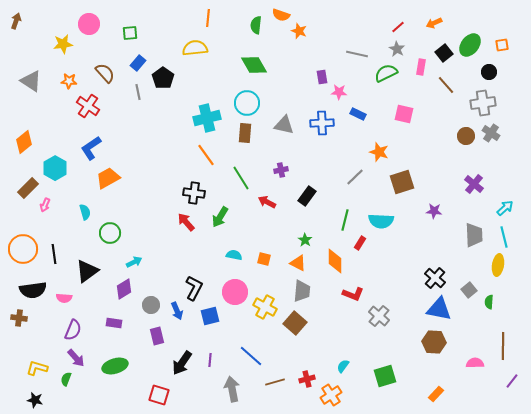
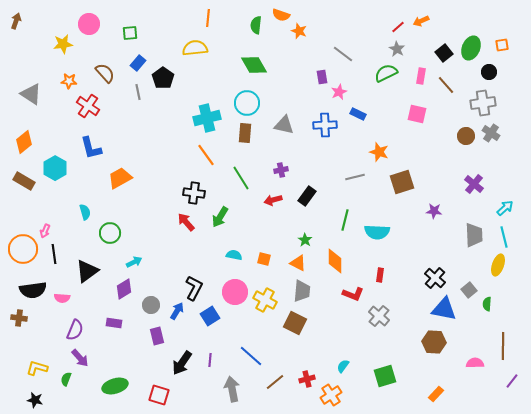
orange arrow at (434, 23): moved 13 px left, 2 px up
green ellipse at (470, 45): moved 1 px right, 3 px down; rotated 15 degrees counterclockwise
gray line at (357, 54): moved 14 px left; rotated 25 degrees clockwise
pink rectangle at (421, 67): moved 9 px down
gray triangle at (31, 81): moved 13 px down
pink star at (339, 92): rotated 28 degrees counterclockwise
pink square at (404, 114): moved 13 px right
blue cross at (322, 123): moved 3 px right, 2 px down
blue L-shape at (91, 148): rotated 70 degrees counterclockwise
gray line at (355, 177): rotated 30 degrees clockwise
orange trapezoid at (108, 178): moved 12 px right
brown rectangle at (28, 188): moved 4 px left, 7 px up; rotated 75 degrees clockwise
red arrow at (267, 202): moved 6 px right, 2 px up; rotated 42 degrees counterclockwise
pink arrow at (45, 205): moved 26 px down
cyan semicircle at (381, 221): moved 4 px left, 11 px down
red rectangle at (360, 243): moved 20 px right, 32 px down; rotated 24 degrees counterclockwise
yellow ellipse at (498, 265): rotated 10 degrees clockwise
pink semicircle at (64, 298): moved 2 px left
green semicircle at (489, 302): moved 2 px left, 2 px down
yellow cross at (265, 307): moved 7 px up
blue triangle at (439, 309): moved 5 px right
blue arrow at (177, 311): rotated 126 degrees counterclockwise
blue square at (210, 316): rotated 18 degrees counterclockwise
brown square at (295, 323): rotated 15 degrees counterclockwise
purple semicircle at (73, 330): moved 2 px right
purple arrow at (76, 358): moved 4 px right
green ellipse at (115, 366): moved 20 px down
brown line at (275, 382): rotated 24 degrees counterclockwise
